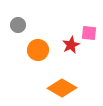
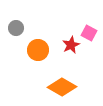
gray circle: moved 2 px left, 3 px down
pink square: rotated 21 degrees clockwise
orange diamond: moved 1 px up
